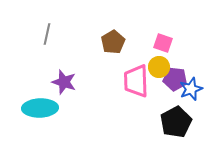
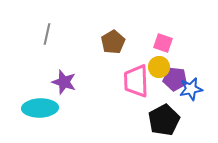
blue star: rotated 10 degrees clockwise
black pentagon: moved 12 px left, 2 px up
